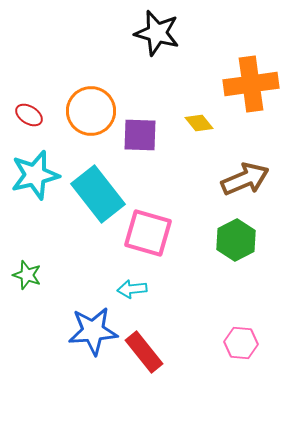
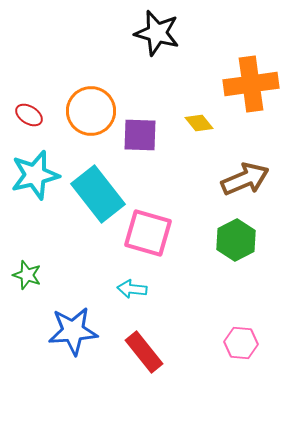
cyan arrow: rotated 12 degrees clockwise
blue star: moved 20 px left
